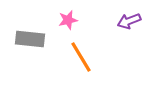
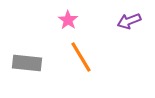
pink star: rotated 24 degrees counterclockwise
gray rectangle: moved 3 px left, 24 px down
